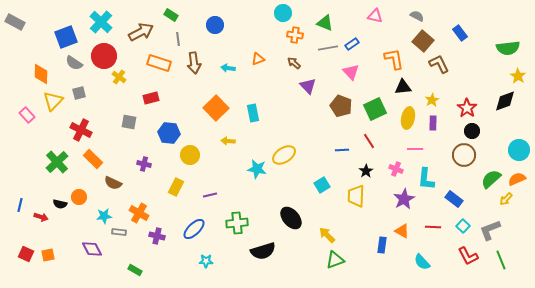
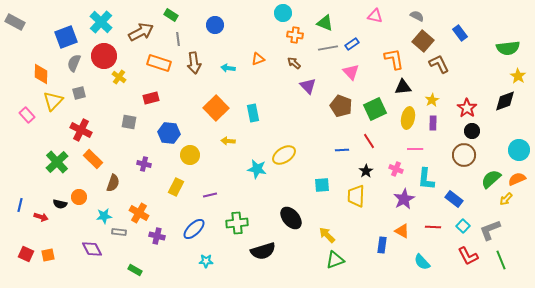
gray semicircle at (74, 63): rotated 78 degrees clockwise
brown semicircle at (113, 183): rotated 96 degrees counterclockwise
cyan square at (322, 185): rotated 28 degrees clockwise
